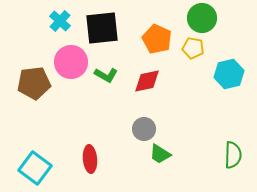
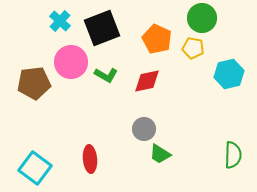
black square: rotated 15 degrees counterclockwise
